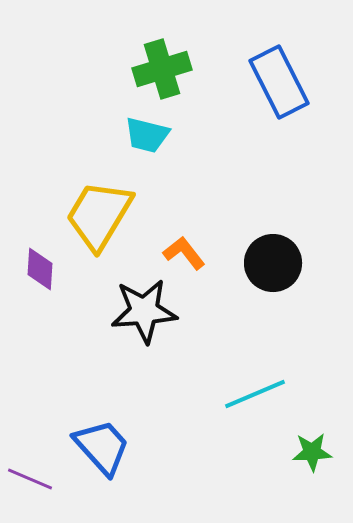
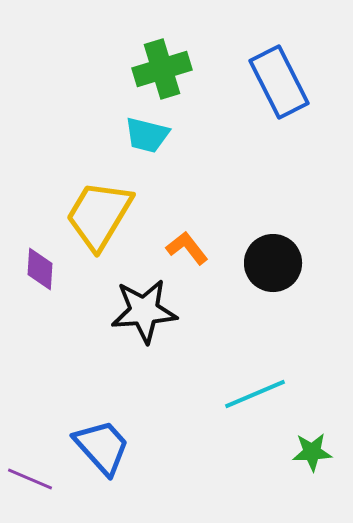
orange L-shape: moved 3 px right, 5 px up
